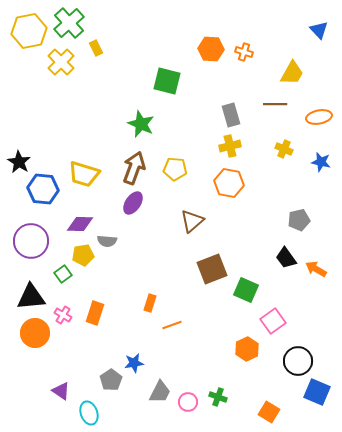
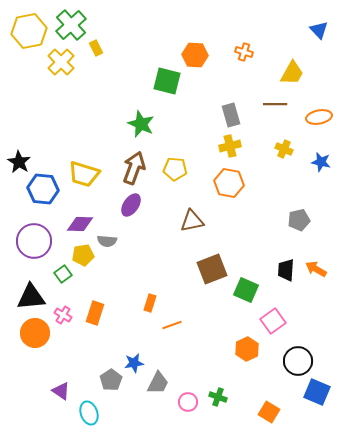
green cross at (69, 23): moved 2 px right, 2 px down
orange hexagon at (211, 49): moved 16 px left, 6 px down
purple ellipse at (133, 203): moved 2 px left, 2 px down
brown triangle at (192, 221): rotated 30 degrees clockwise
purple circle at (31, 241): moved 3 px right
black trapezoid at (286, 258): moved 12 px down; rotated 40 degrees clockwise
gray trapezoid at (160, 392): moved 2 px left, 9 px up
